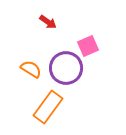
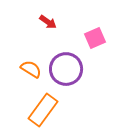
pink square: moved 7 px right, 8 px up
purple circle: moved 1 px down
orange rectangle: moved 5 px left, 3 px down
